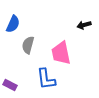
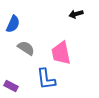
black arrow: moved 8 px left, 11 px up
gray semicircle: moved 2 px left, 3 px down; rotated 108 degrees clockwise
purple rectangle: moved 1 px right, 1 px down
